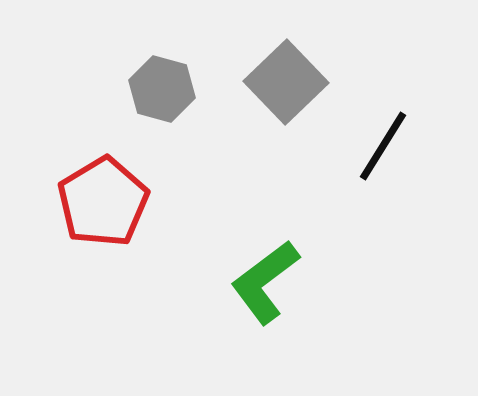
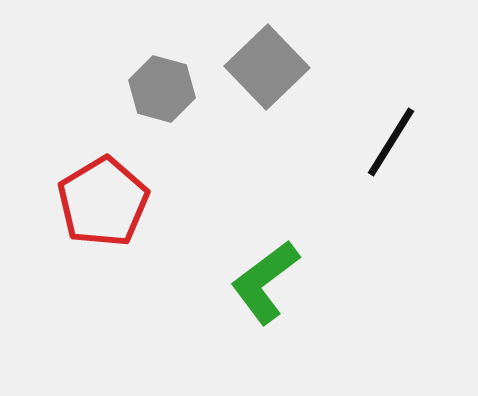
gray square: moved 19 px left, 15 px up
black line: moved 8 px right, 4 px up
